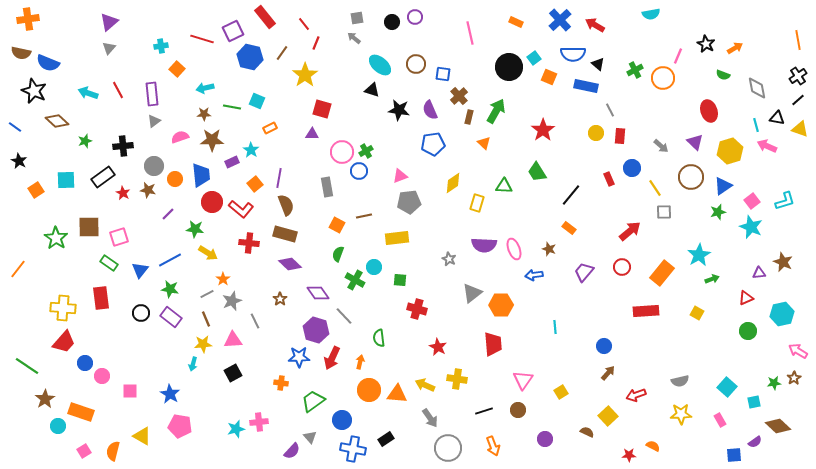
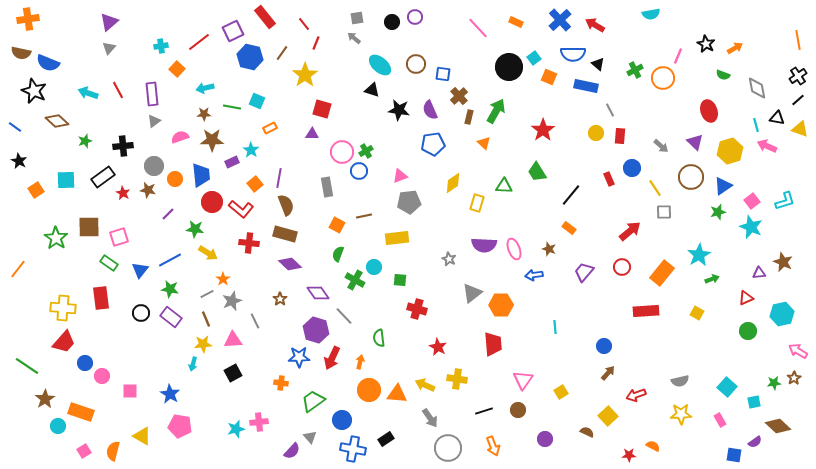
pink line at (470, 33): moved 8 px right, 5 px up; rotated 30 degrees counterclockwise
red line at (202, 39): moved 3 px left, 3 px down; rotated 55 degrees counterclockwise
blue square at (734, 455): rotated 14 degrees clockwise
